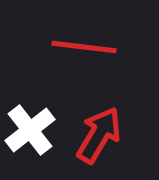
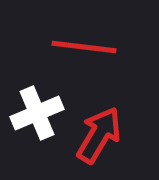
white cross: moved 7 px right, 17 px up; rotated 15 degrees clockwise
